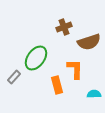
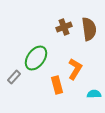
brown semicircle: moved 13 px up; rotated 80 degrees counterclockwise
orange L-shape: rotated 30 degrees clockwise
